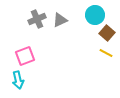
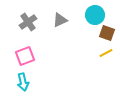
gray cross: moved 9 px left, 3 px down; rotated 12 degrees counterclockwise
brown square: rotated 21 degrees counterclockwise
yellow line: rotated 56 degrees counterclockwise
cyan arrow: moved 5 px right, 2 px down
